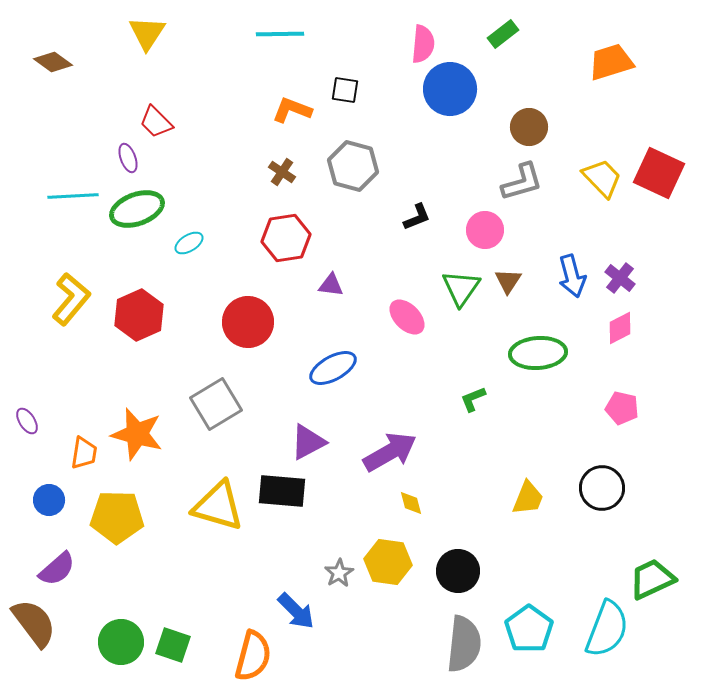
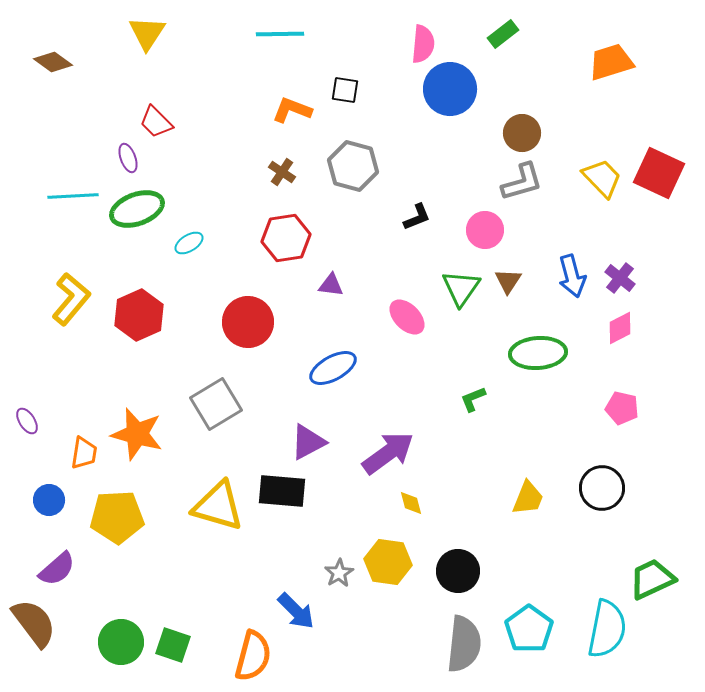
brown circle at (529, 127): moved 7 px left, 6 px down
purple arrow at (390, 452): moved 2 px left, 1 px down; rotated 6 degrees counterclockwise
yellow pentagon at (117, 517): rotated 4 degrees counterclockwise
cyan semicircle at (607, 629): rotated 10 degrees counterclockwise
